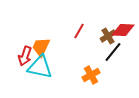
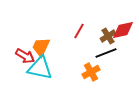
red diamond: rotated 15 degrees counterclockwise
black line: moved 7 px left, 1 px down; rotated 30 degrees clockwise
red arrow: rotated 78 degrees counterclockwise
cyan triangle: moved 1 px down
orange cross: moved 3 px up
